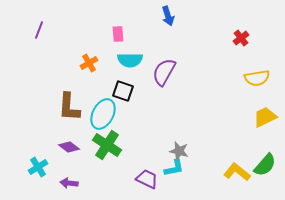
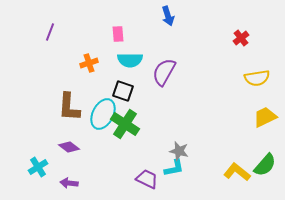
purple line: moved 11 px right, 2 px down
orange cross: rotated 12 degrees clockwise
green cross: moved 18 px right, 21 px up
